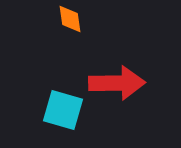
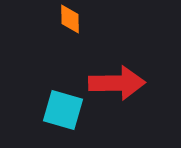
orange diamond: rotated 8 degrees clockwise
